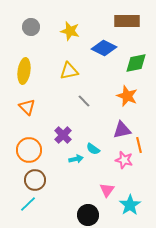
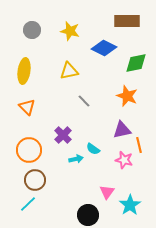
gray circle: moved 1 px right, 3 px down
pink triangle: moved 2 px down
